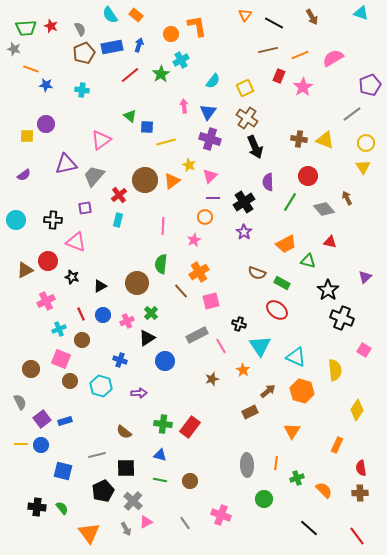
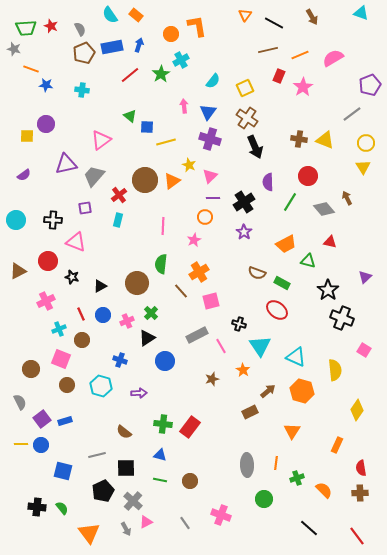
brown triangle at (25, 270): moved 7 px left, 1 px down
brown circle at (70, 381): moved 3 px left, 4 px down
